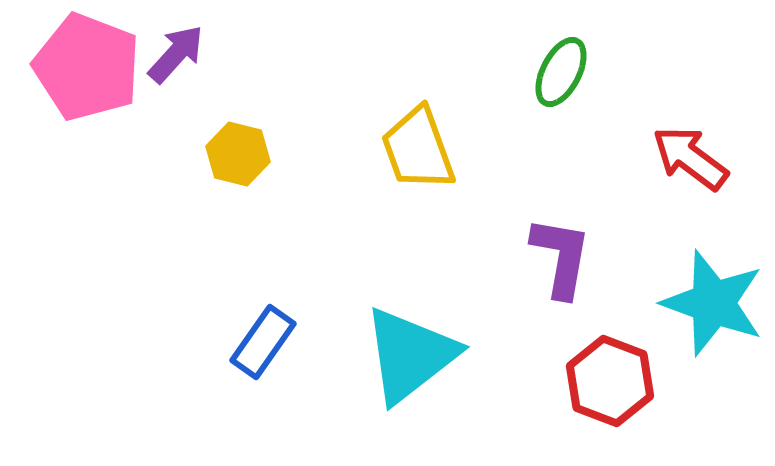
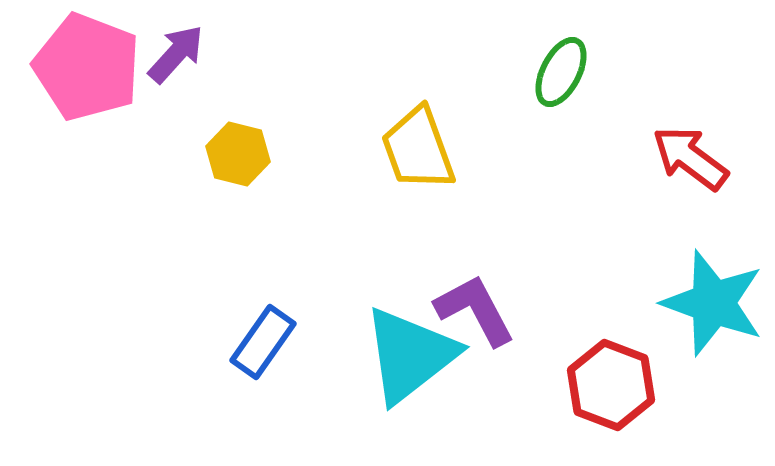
purple L-shape: moved 86 px left, 53 px down; rotated 38 degrees counterclockwise
red hexagon: moved 1 px right, 4 px down
